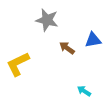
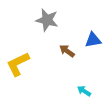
brown arrow: moved 3 px down
